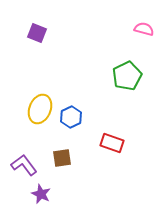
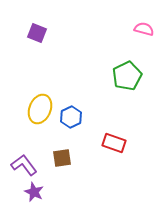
red rectangle: moved 2 px right
purple star: moved 7 px left, 2 px up
